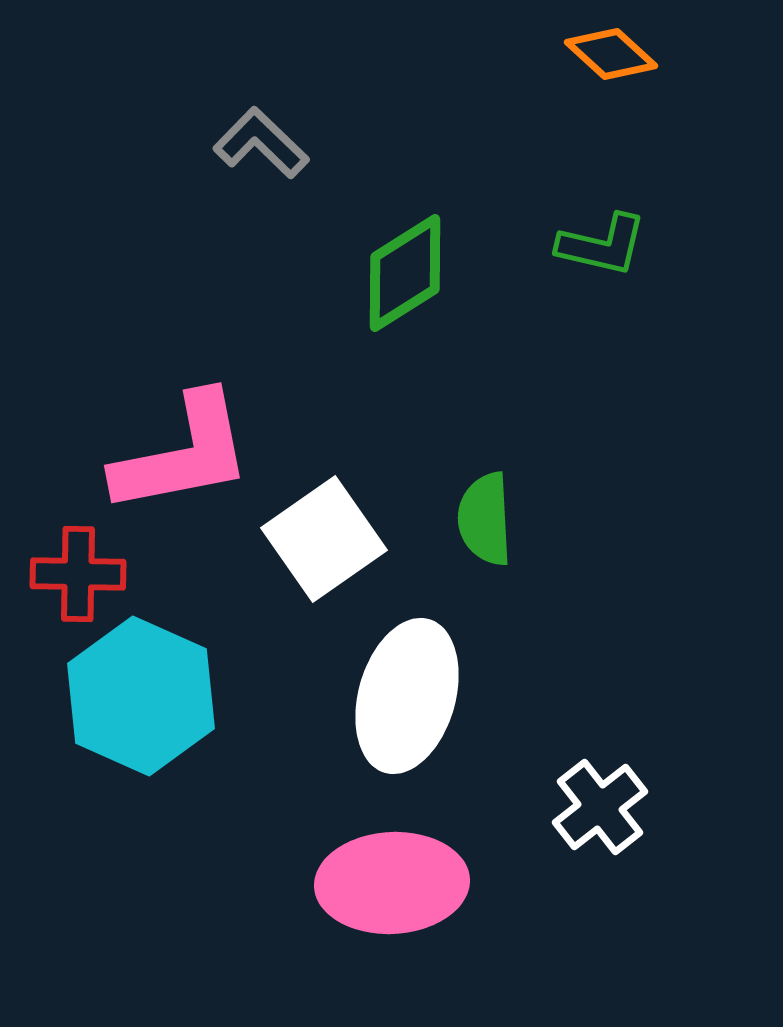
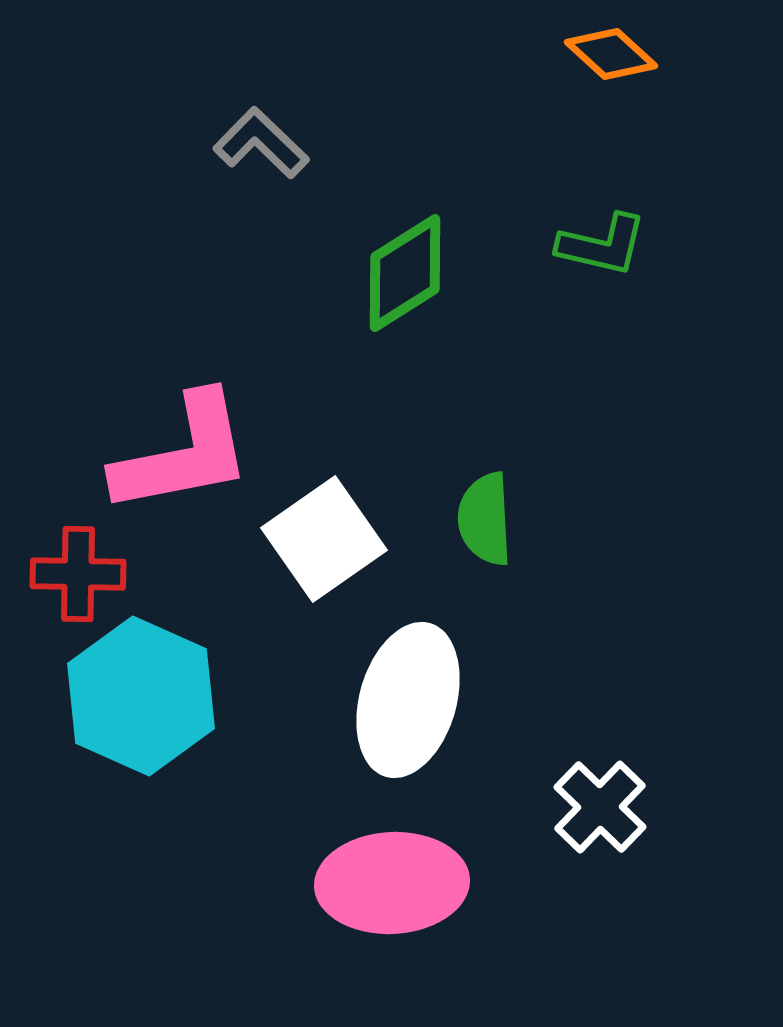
white ellipse: moved 1 px right, 4 px down
white cross: rotated 8 degrees counterclockwise
